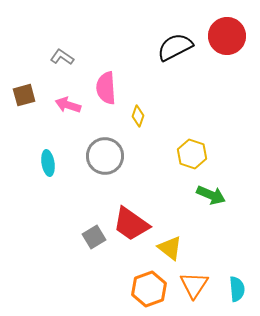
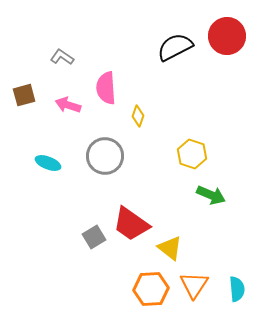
cyan ellipse: rotated 60 degrees counterclockwise
orange hexagon: moved 2 px right; rotated 16 degrees clockwise
